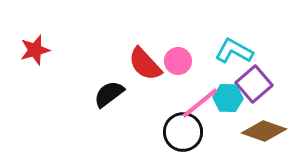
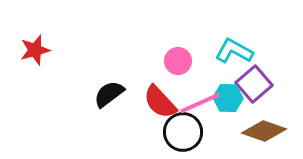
red semicircle: moved 15 px right, 38 px down
pink line: rotated 15 degrees clockwise
